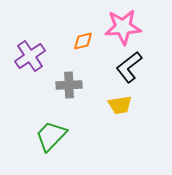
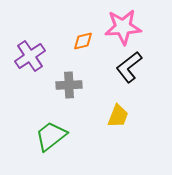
yellow trapezoid: moved 2 px left, 11 px down; rotated 60 degrees counterclockwise
green trapezoid: rotated 8 degrees clockwise
